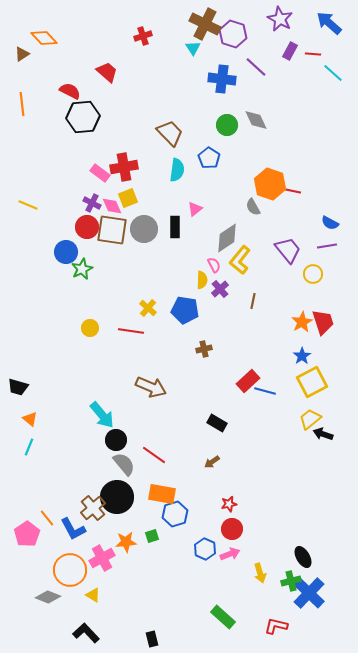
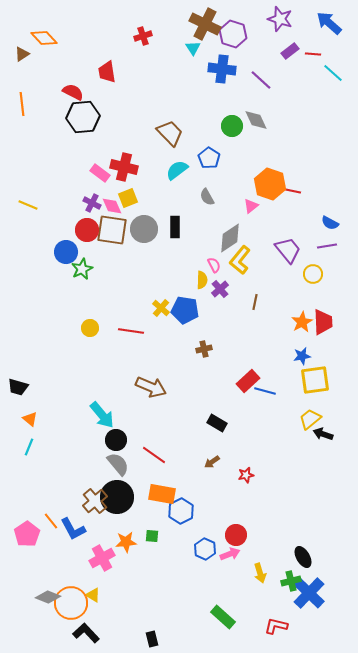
purple star at (280, 19): rotated 10 degrees counterclockwise
purple rectangle at (290, 51): rotated 24 degrees clockwise
purple line at (256, 67): moved 5 px right, 13 px down
red trapezoid at (107, 72): rotated 140 degrees counterclockwise
blue cross at (222, 79): moved 10 px up
red semicircle at (70, 91): moved 3 px right, 1 px down
green circle at (227, 125): moved 5 px right, 1 px down
red cross at (124, 167): rotated 24 degrees clockwise
cyan semicircle at (177, 170): rotated 135 degrees counterclockwise
gray semicircle at (253, 207): moved 46 px left, 10 px up
pink triangle at (195, 209): moved 56 px right, 3 px up
red circle at (87, 227): moved 3 px down
gray diamond at (227, 238): moved 3 px right
brown line at (253, 301): moved 2 px right, 1 px down
yellow cross at (148, 308): moved 13 px right
red trapezoid at (323, 322): rotated 16 degrees clockwise
blue star at (302, 356): rotated 24 degrees clockwise
yellow square at (312, 382): moved 3 px right, 2 px up; rotated 20 degrees clockwise
gray semicircle at (124, 464): moved 6 px left
red star at (229, 504): moved 17 px right, 29 px up
brown cross at (93, 508): moved 2 px right, 7 px up
blue hexagon at (175, 514): moved 6 px right, 3 px up; rotated 10 degrees counterclockwise
orange line at (47, 518): moved 4 px right, 3 px down
red circle at (232, 529): moved 4 px right, 6 px down
green square at (152, 536): rotated 24 degrees clockwise
orange circle at (70, 570): moved 1 px right, 33 px down
